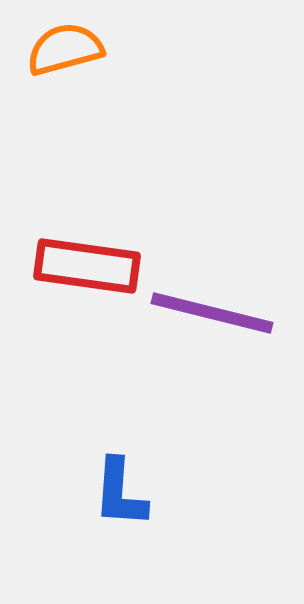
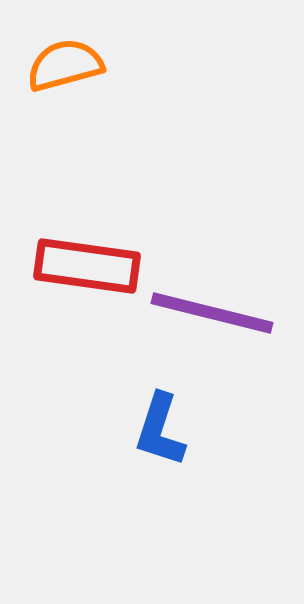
orange semicircle: moved 16 px down
blue L-shape: moved 40 px right, 63 px up; rotated 14 degrees clockwise
